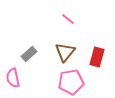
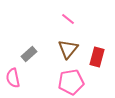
brown triangle: moved 3 px right, 3 px up
